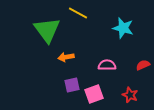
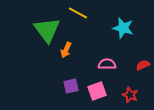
orange arrow: moved 7 px up; rotated 56 degrees counterclockwise
pink semicircle: moved 1 px up
purple square: moved 1 px left, 1 px down
pink square: moved 3 px right, 3 px up
